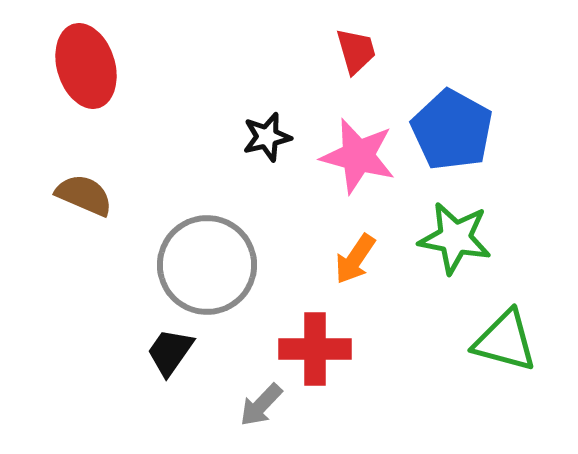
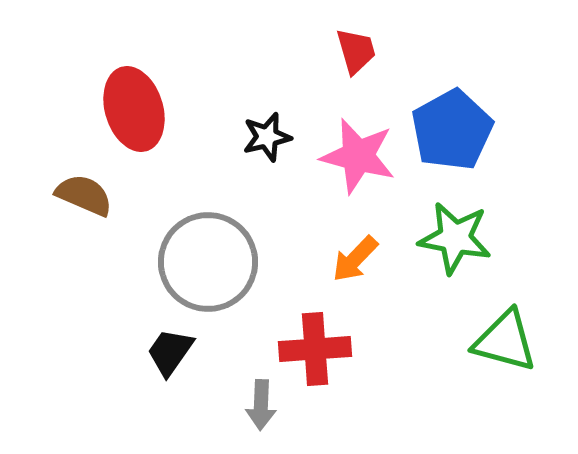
red ellipse: moved 48 px right, 43 px down
blue pentagon: rotated 14 degrees clockwise
orange arrow: rotated 10 degrees clockwise
gray circle: moved 1 px right, 3 px up
red cross: rotated 4 degrees counterclockwise
gray arrow: rotated 42 degrees counterclockwise
